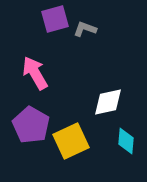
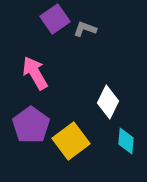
purple square: rotated 20 degrees counterclockwise
white diamond: rotated 52 degrees counterclockwise
purple pentagon: rotated 6 degrees clockwise
yellow square: rotated 12 degrees counterclockwise
